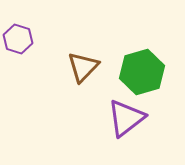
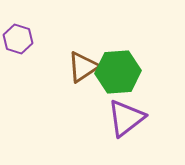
brown triangle: rotated 12 degrees clockwise
green hexagon: moved 24 px left; rotated 12 degrees clockwise
